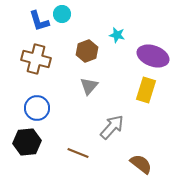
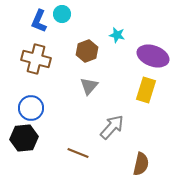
blue L-shape: rotated 40 degrees clockwise
blue circle: moved 6 px left
black hexagon: moved 3 px left, 4 px up
brown semicircle: rotated 65 degrees clockwise
